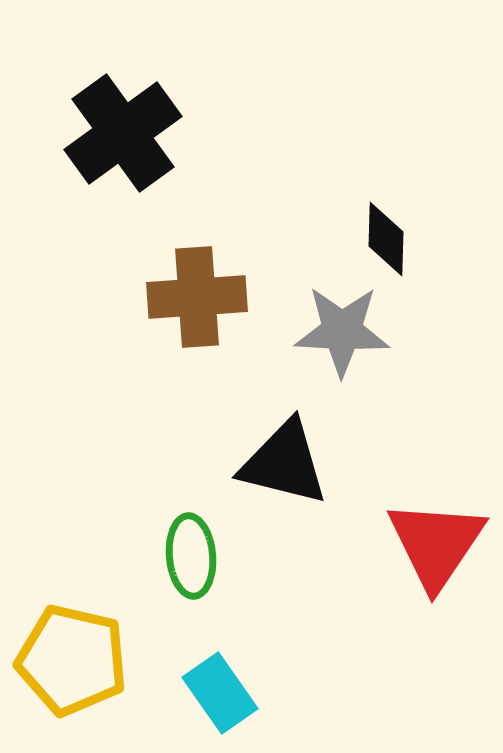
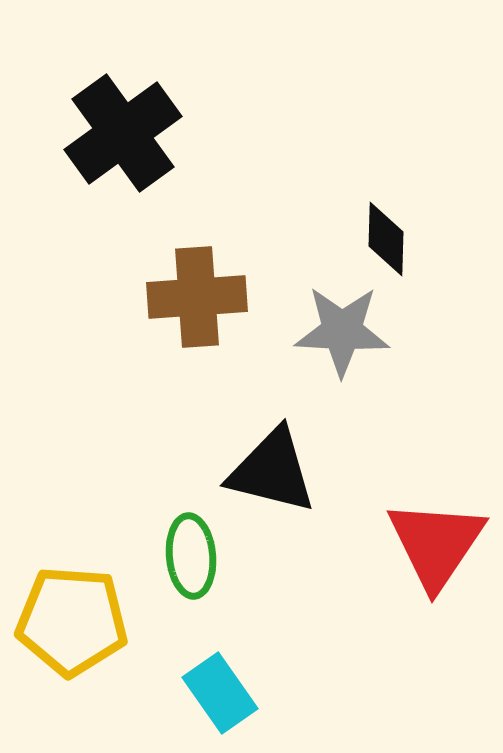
black triangle: moved 12 px left, 8 px down
yellow pentagon: moved 39 px up; rotated 9 degrees counterclockwise
